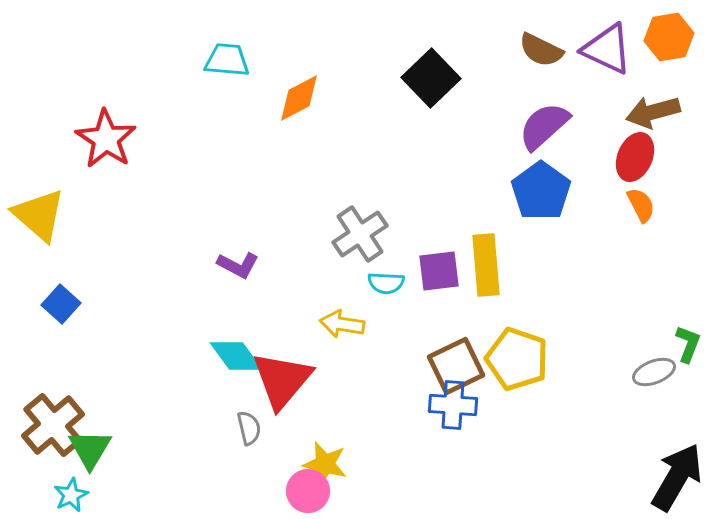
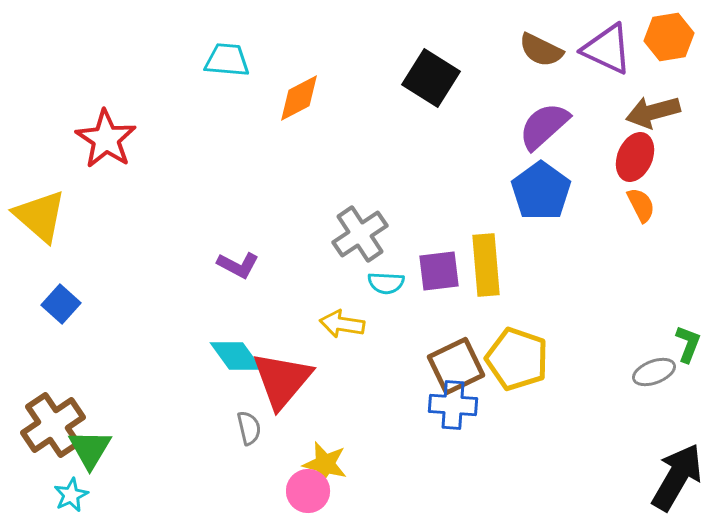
black square: rotated 14 degrees counterclockwise
yellow triangle: moved 1 px right, 1 px down
brown cross: rotated 6 degrees clockwise
